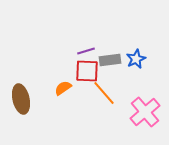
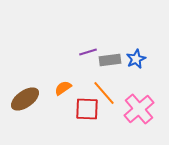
purple line: moved 2 px right, 1 px down
red square: moved 38 px down
brown ellipse: moved 4 px right; rotated 68 degrees clockwise
pink cross: moved 6 px left, 3 px up
